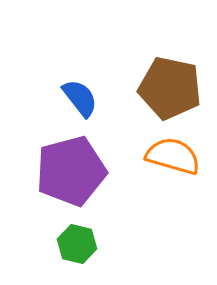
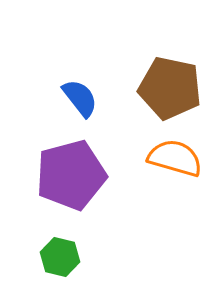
orange semicircle: moved 2 px right, 2 px down
purple pentagon: moved 4 px down
green hexagon: moved 17 px left, 13 px down
